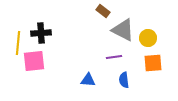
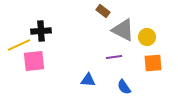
black cross: moved 2 px up
yellow circle: moved 1 px left, 1 px up
yellow line: moved 1 px right, 2 px down; rotated 60 degrees clockwise
blue semicircle: moved 7 px down; rotated 28 degrees counterclockwise
